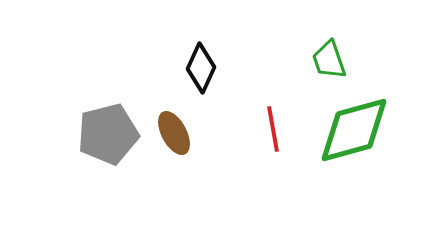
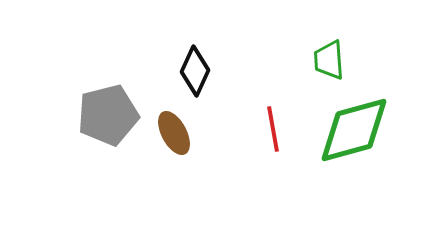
green trapezoid: rotated 15 degrees clockwise
black diamond: moved 6 px left, 3 px down
gray pentagon: moved 19 px up
